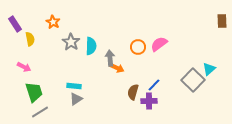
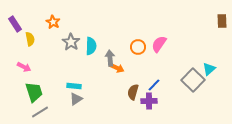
pink semicircle: rotated 18 degrees counterclockwise
